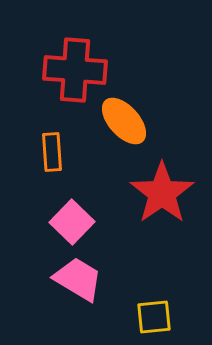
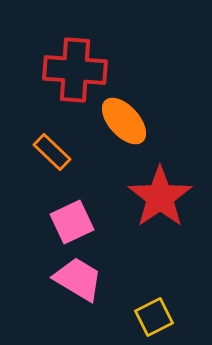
orange rectangle: rotated 42 degrees counterclockwise
red star: moved 2 px left, 4 px down
pink square: rotated 21 degrees clockwise
yellow square: rotated 21 degrees counterclockwise
